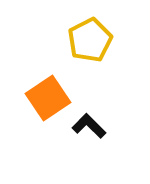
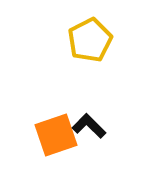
orange square: moved 8 px right, 37 px down; rotated 15 degrees clockwise
